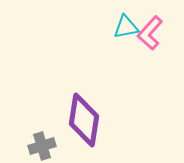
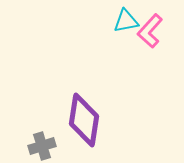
cyan triangle: moved 6 px up
pink L-shape: moved 2 px up
